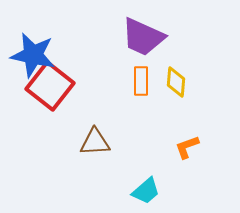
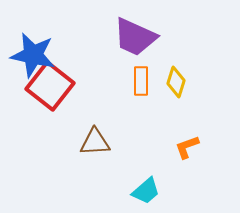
purple trapezoid: moved 8 px left
yellow diamond: rotated 12 degrees clockwise
